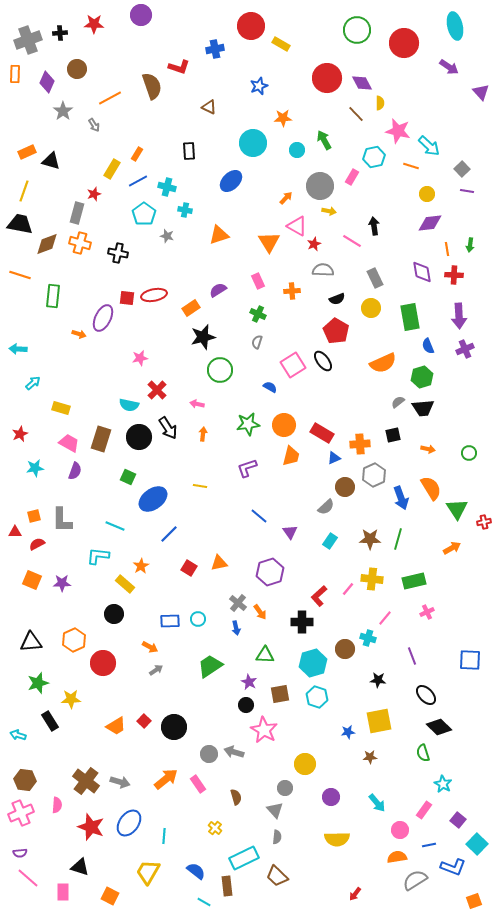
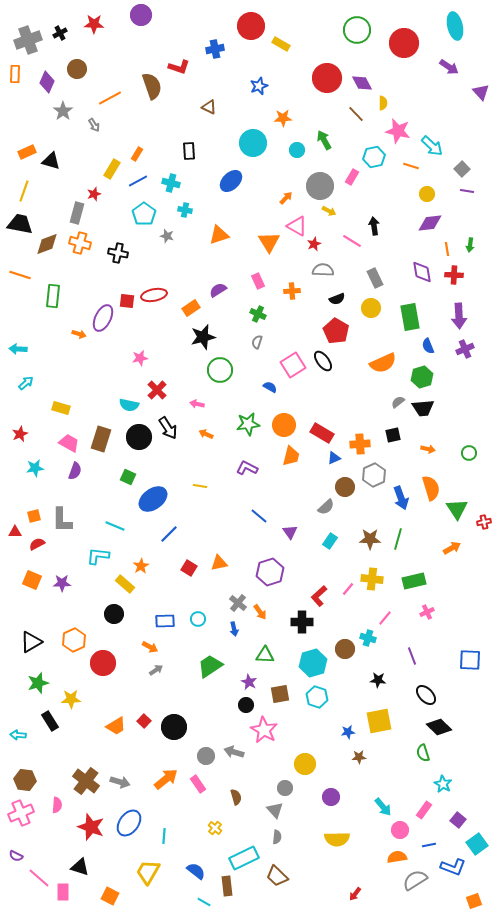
black cross at (60, 33): rotated 24 degrees counterclockwise
yellow semicircle at (380, 103): moved 3 px right
cyan arrow at (429, 146): moved 3 px right
cyan cross at (167, 187): moved 4 px right, 4 px up
yellow arrow at (329, 211): rotated 16 degrees clockwise
red square at (127, 298): moved 3 px down
cyan arrow at (33, 383): moved 7 px left
orange arrow at (203, 434): moved 3 px right; rotated 72 degrees counterclockwise
purple L-shape at (247, 468): rotated 45 degrees clockwise
orange semicircle at (431, 488): rotated 15 degrees clockwise
blue rectangle at (170, 621): moved 5 px left
blue arrow at (236, 628): moved 2 px left, 1 px down
black triangle at (31, 642): rotated 25 degrees counterclockwise
cyan arrow at (18, 735): rotated 14 degrees counterclockwise
gray circle at (209, 754): moved 3 px left, 2 px down
brown star at (370, 757): moved 11 px left
cyan arrow at (377, 803): moved 6 px right, 4 px down
cyan square at (477, 844): rotated 10 degrees clockwise
purple semicircle at (20, 853): moved 4 px left, 3 px down; rotated 32 degrees clockwise
pink line at (28, 878): moved 11 px right
